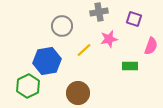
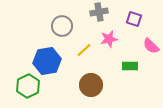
pink semicircle: rotated 114 degrees clockwise
brown circle: moved 13 px right, 8 px up
